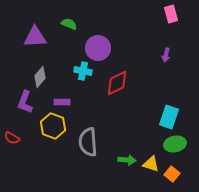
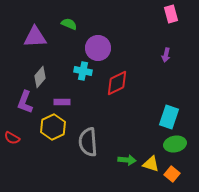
yellow hexagon: moved 1 px down; rotated 15 degrees clockwise
